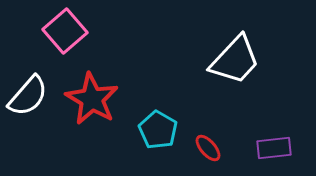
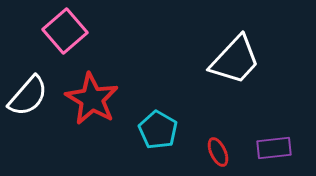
red ellipse: moved 10 px right, 4 px down; rotated 16 degrees clockwise
